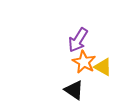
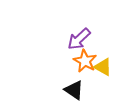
purple arrow: moved 1 px right, 1 px up; rotated 15 degrees clockwise
orange star: moved 1 px right, 1 px up
